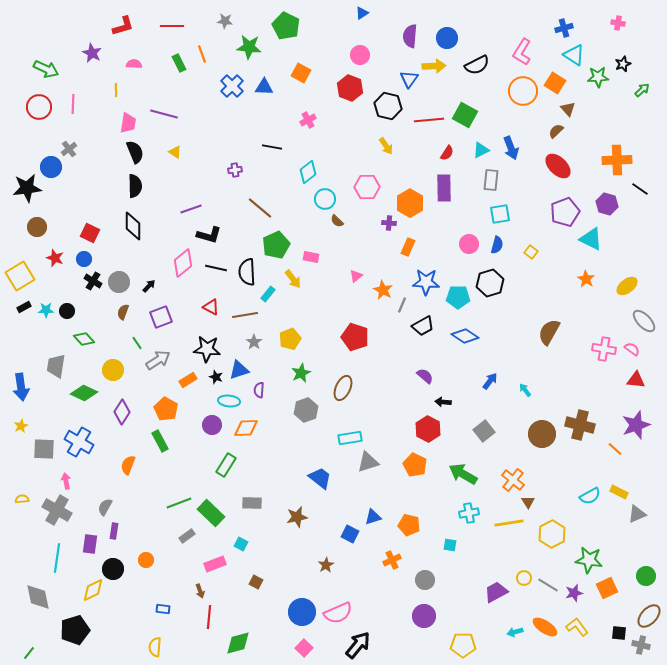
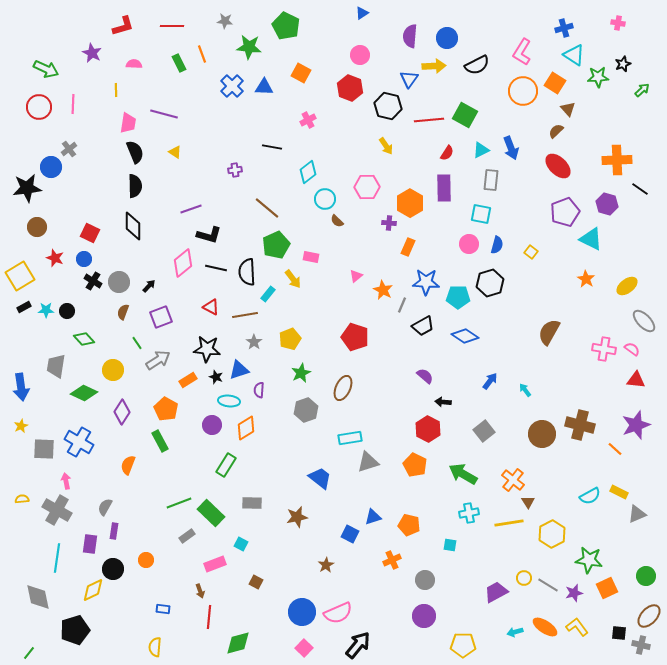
brown line at (260, 208): moved 7 px right
cyan square at (500, 214): moved 19 px left; rotated 20 degrees clockwise
orange diamond at (246, 428): rotated 30 degrees counterclockwise
